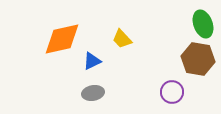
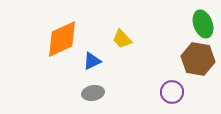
orange diamond: rotated 12 degrees counterclockwise
